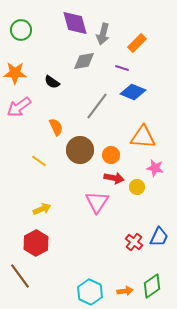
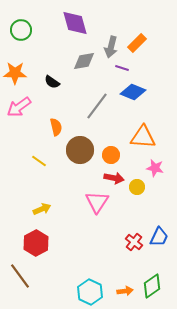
gray arrow: moved 8 px right, 13 px down
orange semicircle: rotated 12 degrees clockwise
